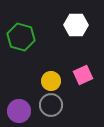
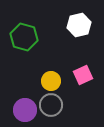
white hexagon: moved 3 px right; rotated 15 degrees counterclockwise
green hexagon: moved 3 px right
purple circle: moved 6 px right, 1 px up
